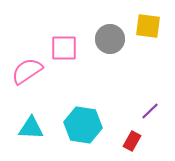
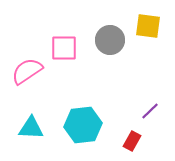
gray circle: moved 1 px down
cyan hexagon: rotated 15 degrees counterclockwise
